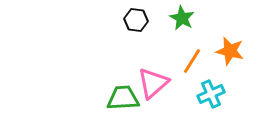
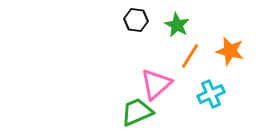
green star: moved 5 px left, 7 px down
orange line: moved 2 px left, 5 px up
pink triangle: moved 3 px right, 1 px down
green trapezoid: moved 14 px right, 14 px down; rotated 20 degrees counterclockwise
